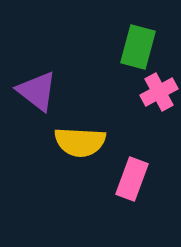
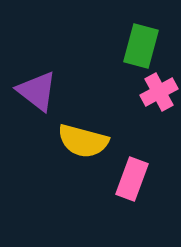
green rectangle: moved 3 px right, 1 px up
yellow semicircle: moved 3 px right, 1 px up; rotated 12 degrees clockwise
